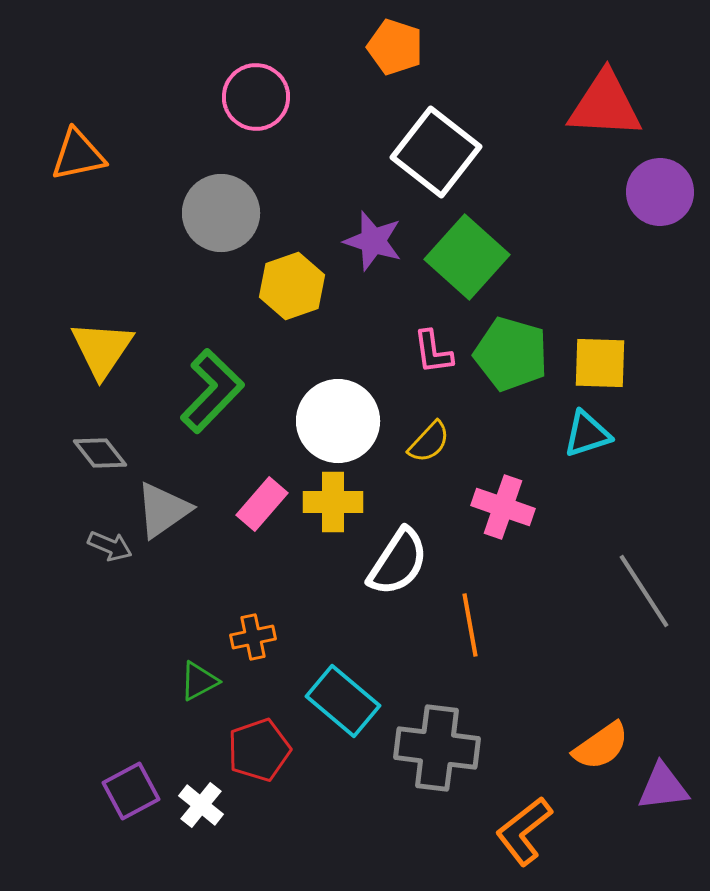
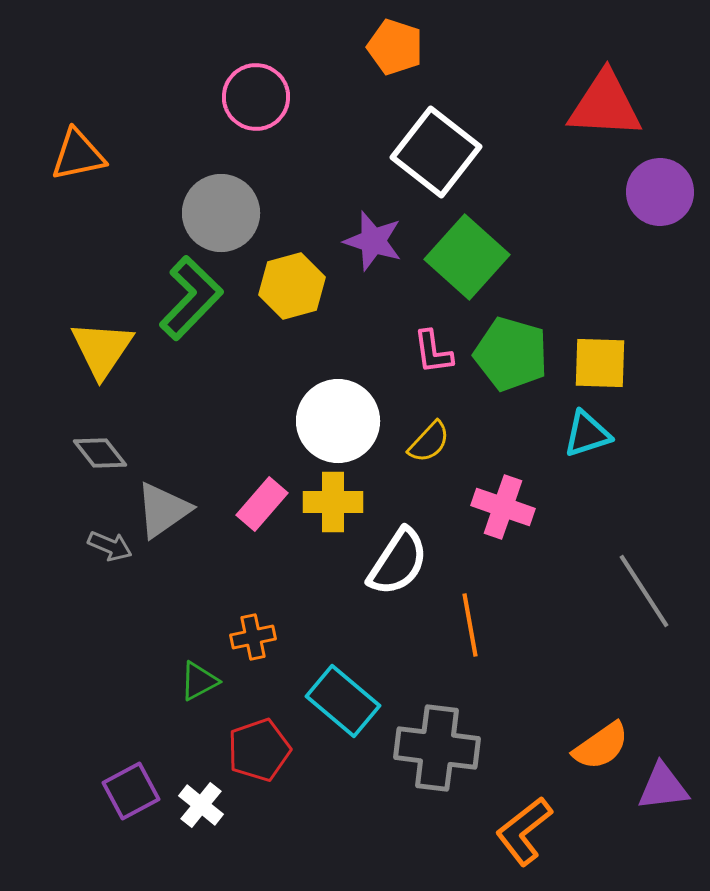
yellow hexagon: rotated 4 degrees clockwise
green L-shape: moved 21 px left, 93 px up
